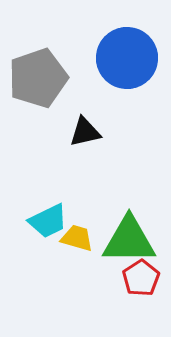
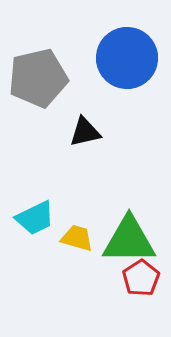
gray pentagon: rotated 6 degrees clockwise
cyan trapezoid: moved 13 px left, 3 px up
